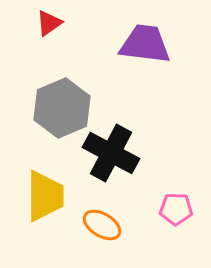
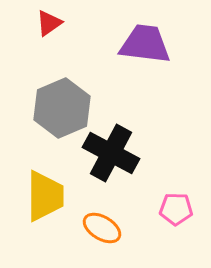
orange ellipse: moved 3 px down
